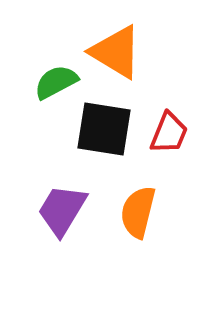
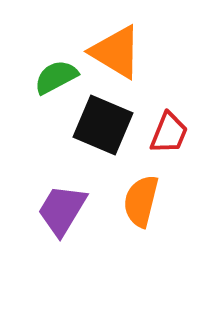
green semicircle: moved 5 px up
black square: moved 1 px left, 4 px up; rotated 14 degrees clockwise
orange semicircle: moved 3 px right, 11 px up
